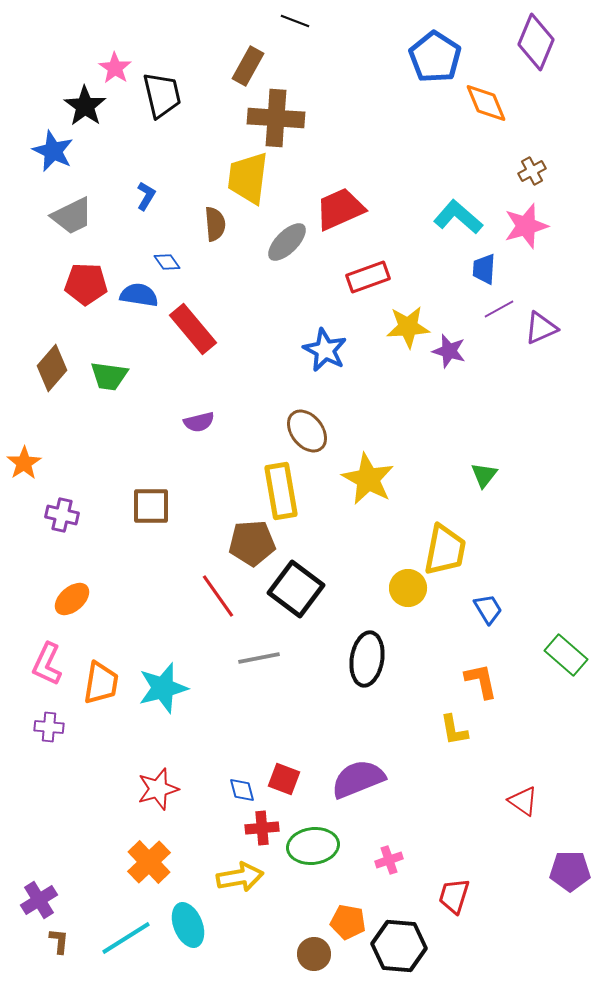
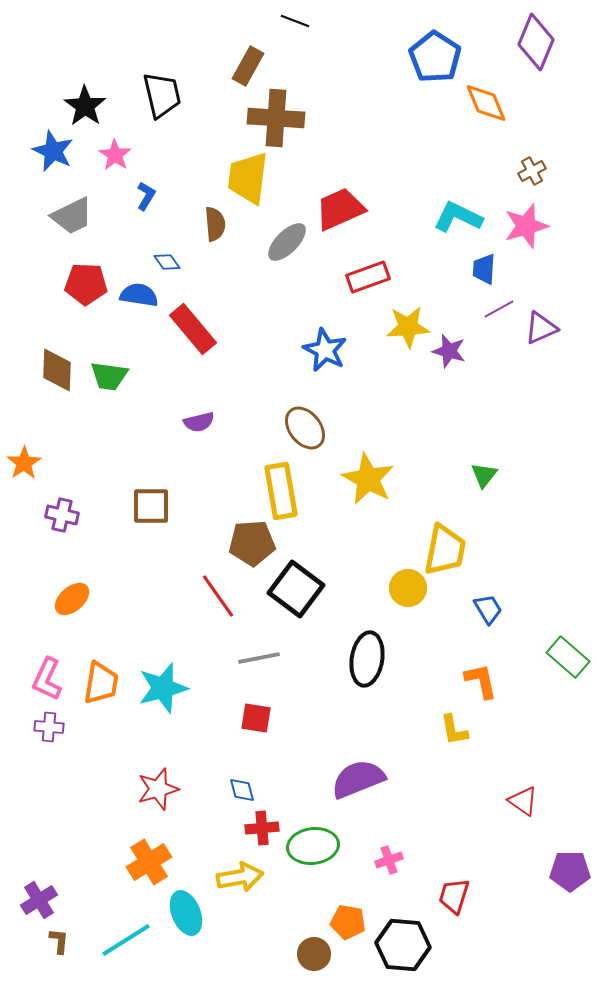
pink star at (115, 68): moved 87 px down
cyan L-shape at (458, 217): rotated 15 degrees counterclockwise
brown diamond at (52, 368): moved 5 px right, 2 px down; rotated 39 degrees counterclockwise
brown ellipse at (307, 431): moved 2 px left, 3 px up
green rectangle at (566, 655): moved 2 px right, 2 px down
pink L-shape at (47, 664): moved 15 px down
red square at (284, 779): moved 28 px left, 61 px up; rotated 12 degrees counterclockwise
orange cross at (149, 862): rotated 12 degrees clockwise
cyan ellipse at (188, 925): moved 2 px left, 12 px up
cyan line at (126, 938): moved 2 px down
black hexagon at (399, 946): moved 4 px right, 1 px up
